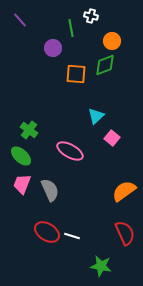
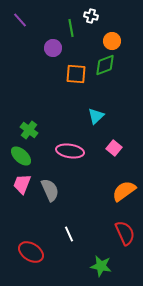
pink square: moved 2 px right, 10 px down
pink ellipse: rotated 20 degrees counterclockwise
red ellipse: moved 16 px left, 20 px down
white line: moved 3 px left, 2 px up; rotated 49 degrees clockwise
